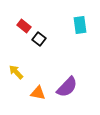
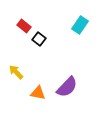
cyan rectangle: rotated 42 degrees clockwise
